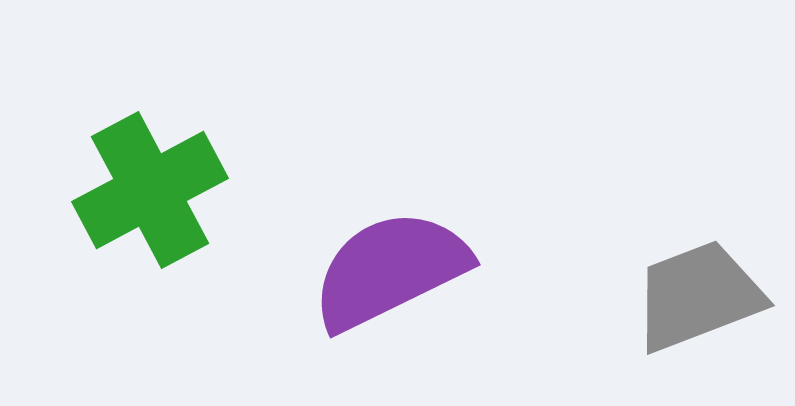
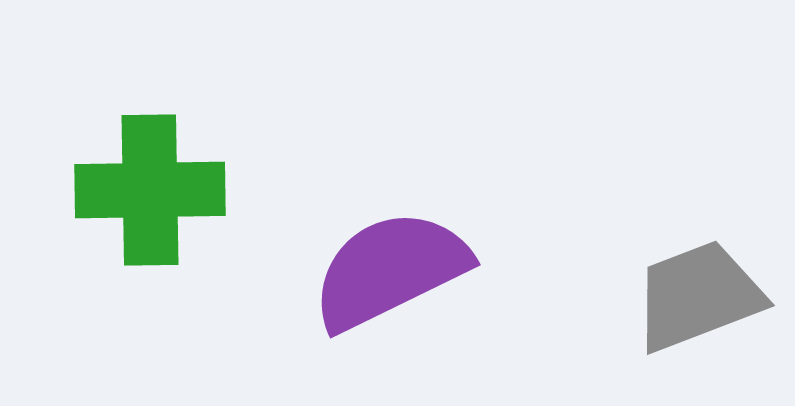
green cross: rotated 27 degrees clockwise
